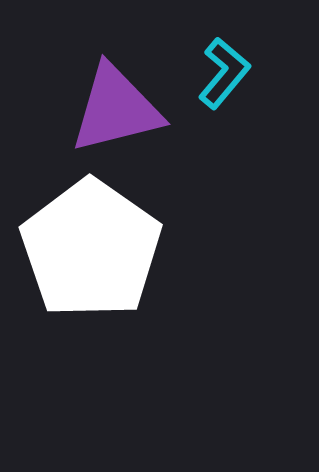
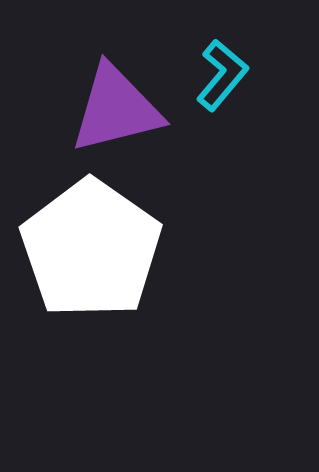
cyan L-shape: moved 2 px left, 2 px down
